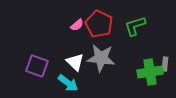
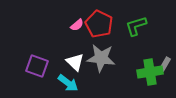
green L-shape: moved 1 px right
gray rectangle: rotated 24 degrees clockwise
